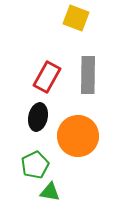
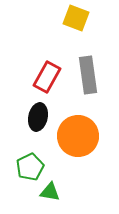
gray rectangle: rotated 9 degrees counterclockwise
green pentagon: moved 5 px left, 2 px down
